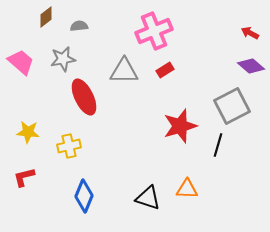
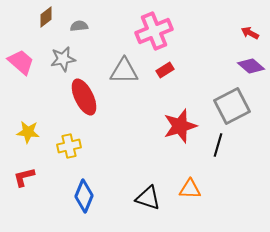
orange triangle: moved 3 px right
